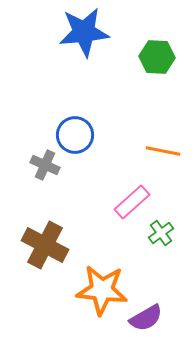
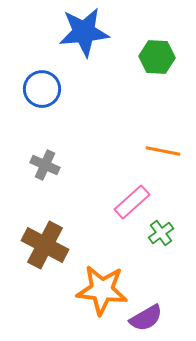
blue circle: moved 33 px left, 46 px up
